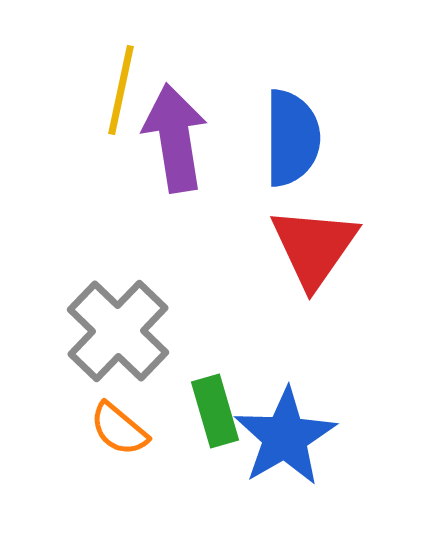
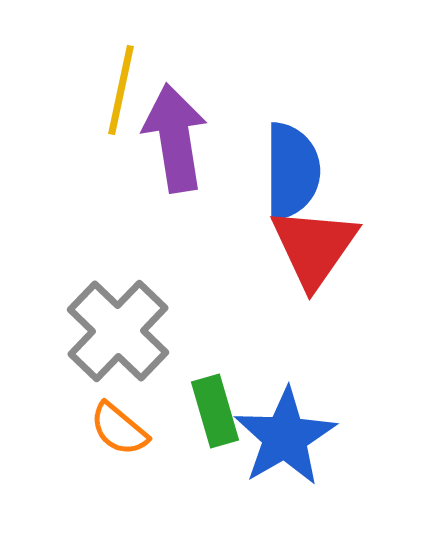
blue semicircle: moved 33 px down
